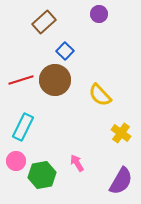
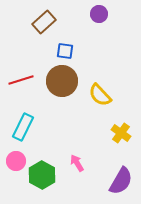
blue square: rotated 36 degrees counterclockwise
brown circle: moved 7 px right, 1 px down
green hexagon: rotated 20 degrees counterclockwise
